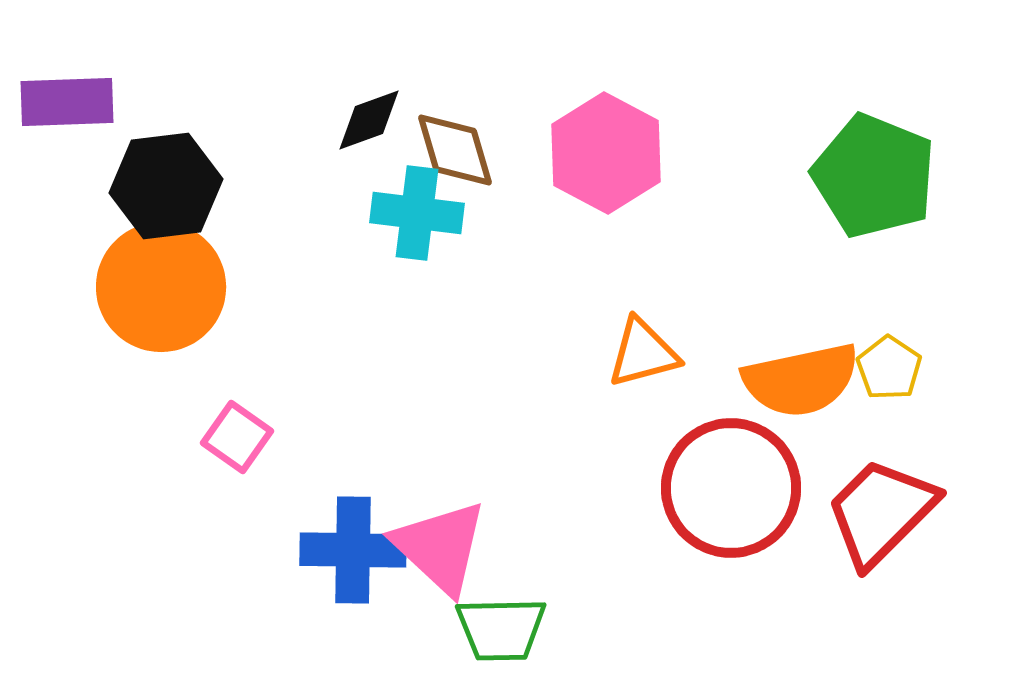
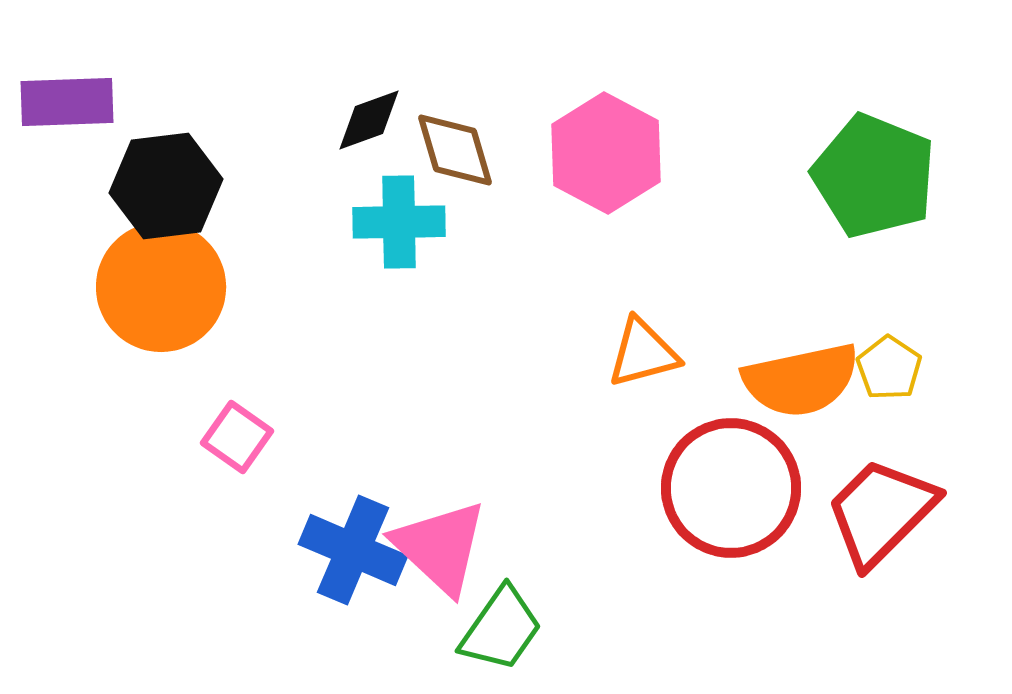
cyan cross: moved 18 px left, 9 px down; rotated 8 degrees counterclockwise
blue cross: rotated 22 degrees clockwise
green trapezoid: rotated 54 degrees counterclockwise
